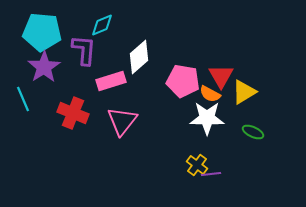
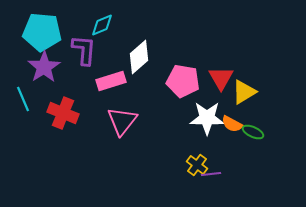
red triangle: moved 2 px down
orange semicircle: moved 22 px right, 30 px down
red cross: moved 10 px left
